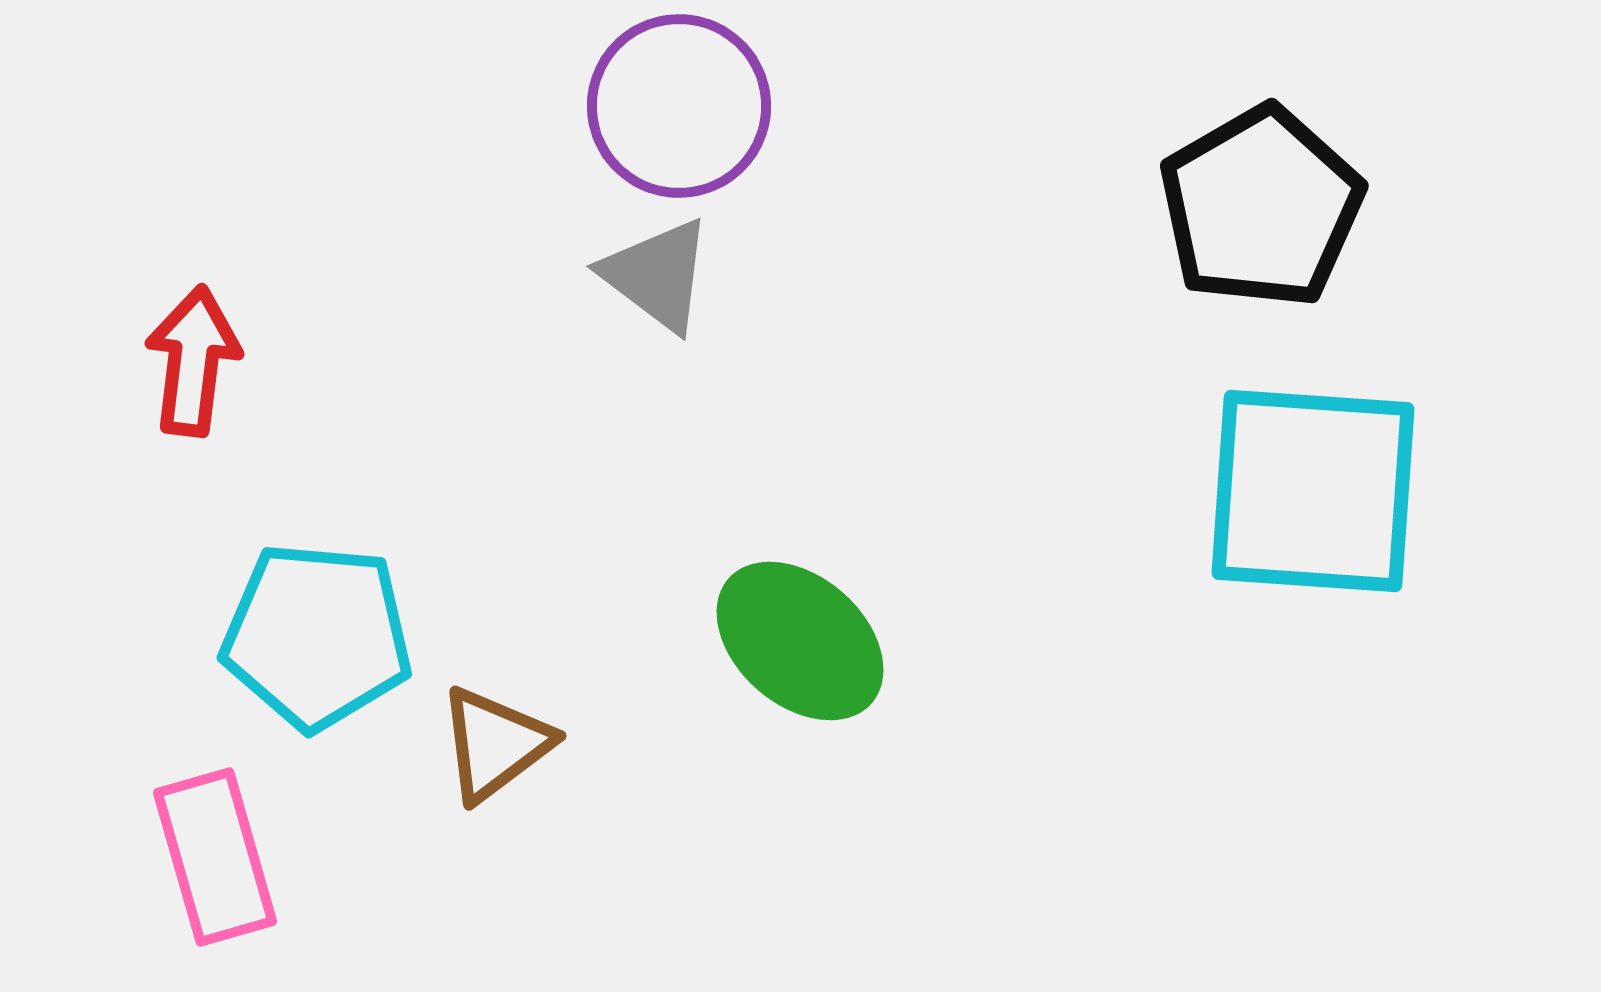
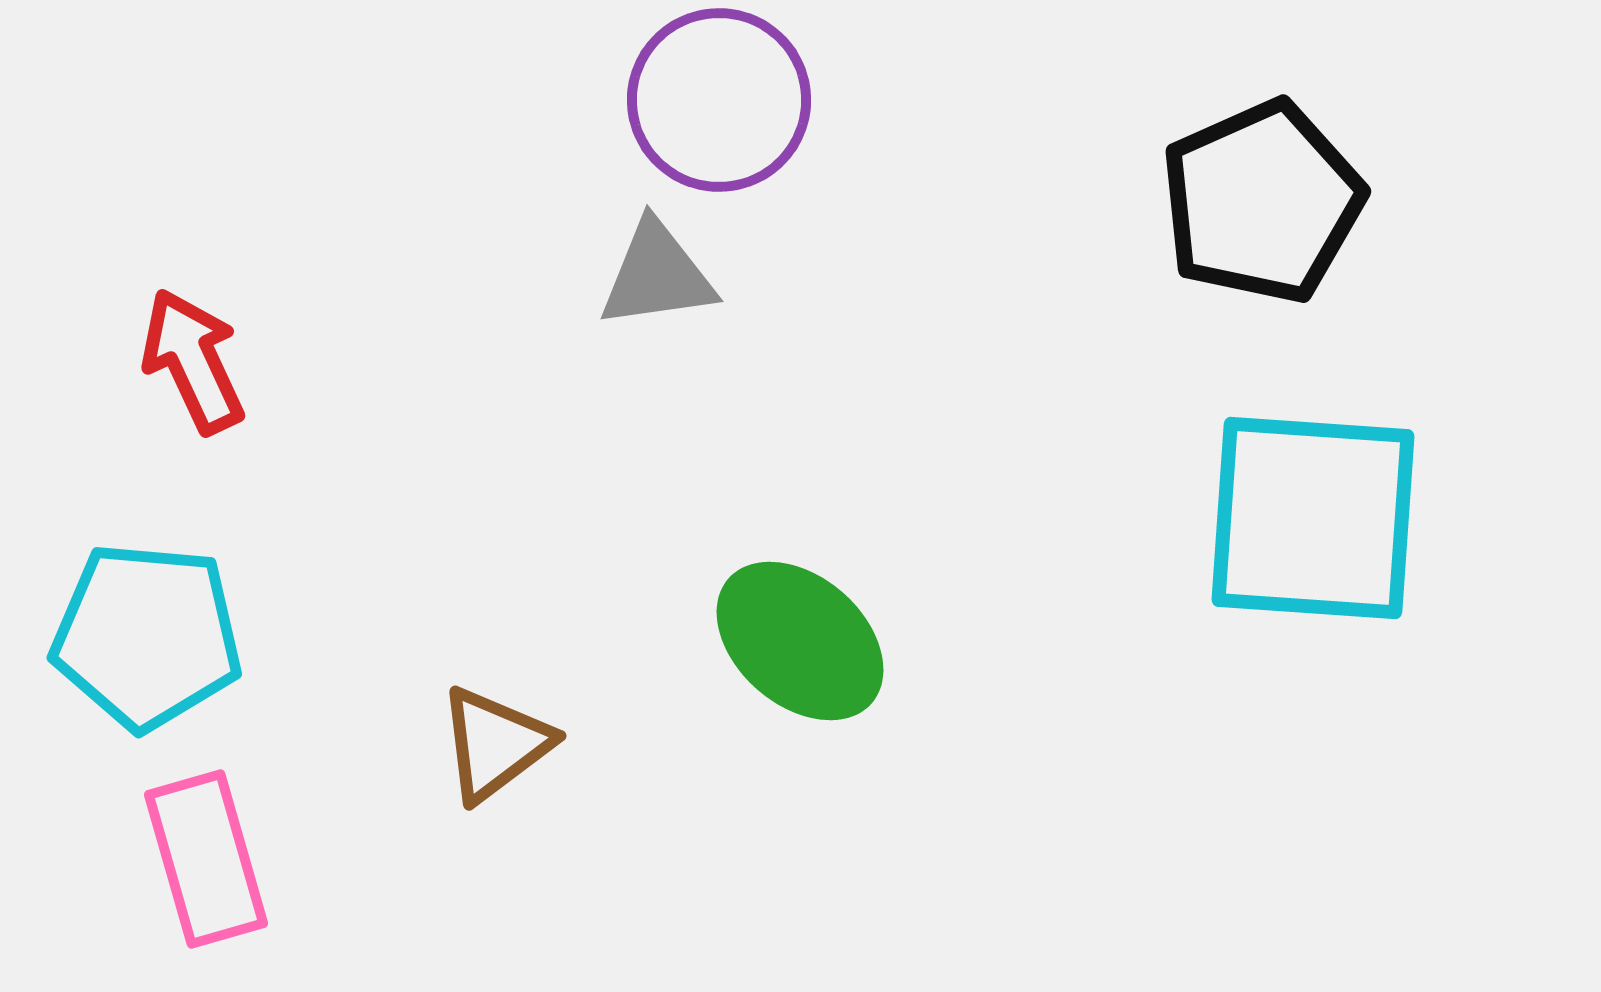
purple circle: moved 40 px right, 6 px up
black pentagon: moved 1 px right, 5 px up; rotated 6 degrees clockwise
gray triangle: rotated 45 degrees counterclockwise
red arrow: rotated 32 degrees counterclockwise
cyan square: moved 27 px down
cyan pentagon: moved 170 px left
pink rectangle: moved 9 px left, 2 px down
